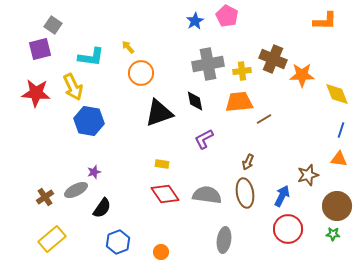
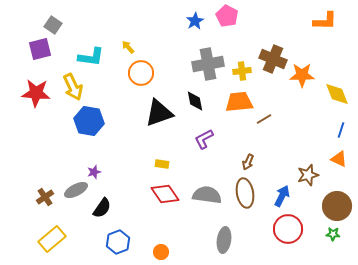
orange triangle at (339, 159): rotated 18 degrees clockwise
